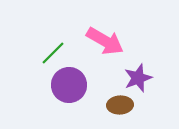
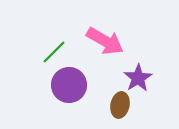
green line: moved 1 px right, 1 px up
purple star: rotated 12 degrees counterclockwise
brown ellipse: rotated 75 degrees counterclockwise
